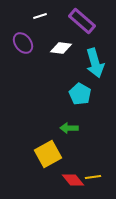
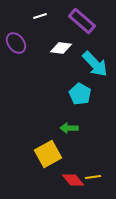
purple ellipse: moved 7 px left
cyan arrow: moved 1 px down; rotated 28 degrees counterclockwise
